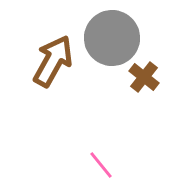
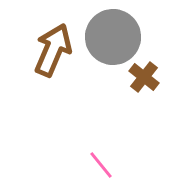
gray circle: moved 1 px right, 1 px up
brown arrow: moved 11 px up; rotated 6 degrees counterclockwise
